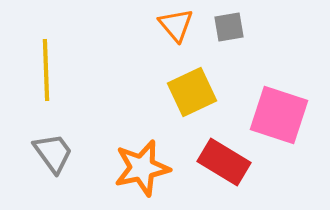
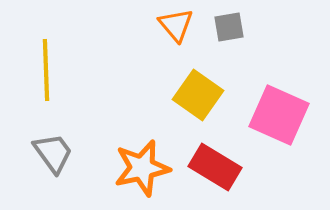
yellow square: moved 6 px right, 3 px down; rotated 30 degrees counterclockwise
pink square: rotated 6 degrees clockwise
red rectangle: moved 9 px left, 5 px down
